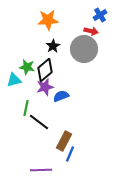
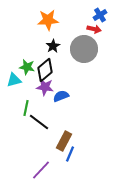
red arrow: moved 3 px right, 2 px up
purple star: rotated 24 degrees clockwise
purple line: rotated 45 degrees counterclockwise
